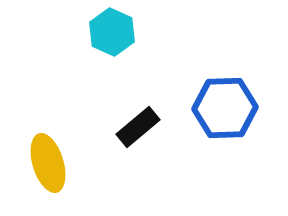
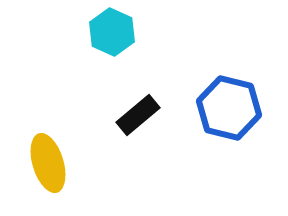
blue hexagon: moved 4 px right; rotated 16 degrees clockwise
black rectangle: moved 12 px up
